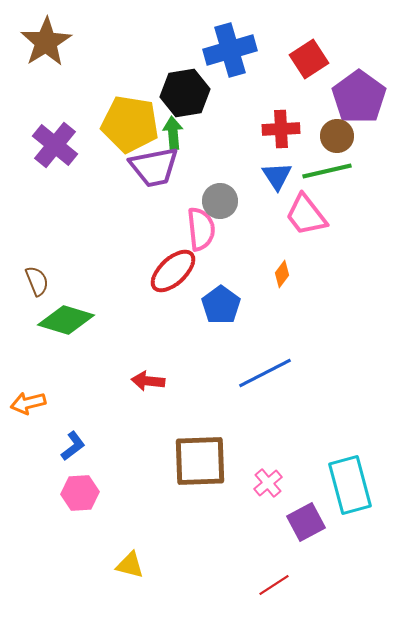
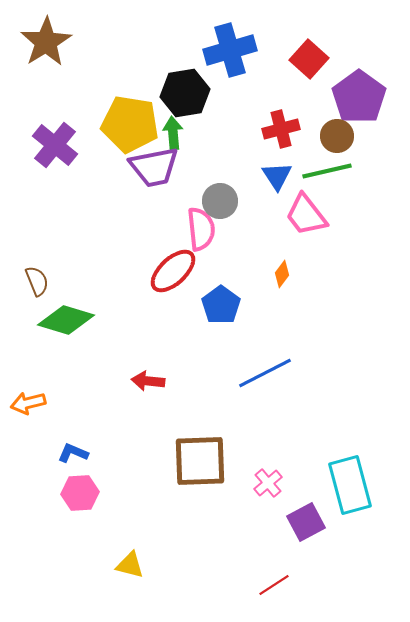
red square: rotated 15 degrees counterclockwise
red cross: rotated 12 degrees counterclockwise
blue L-shape: moved 7 px down; rotated 120 degrees counterclockwise
